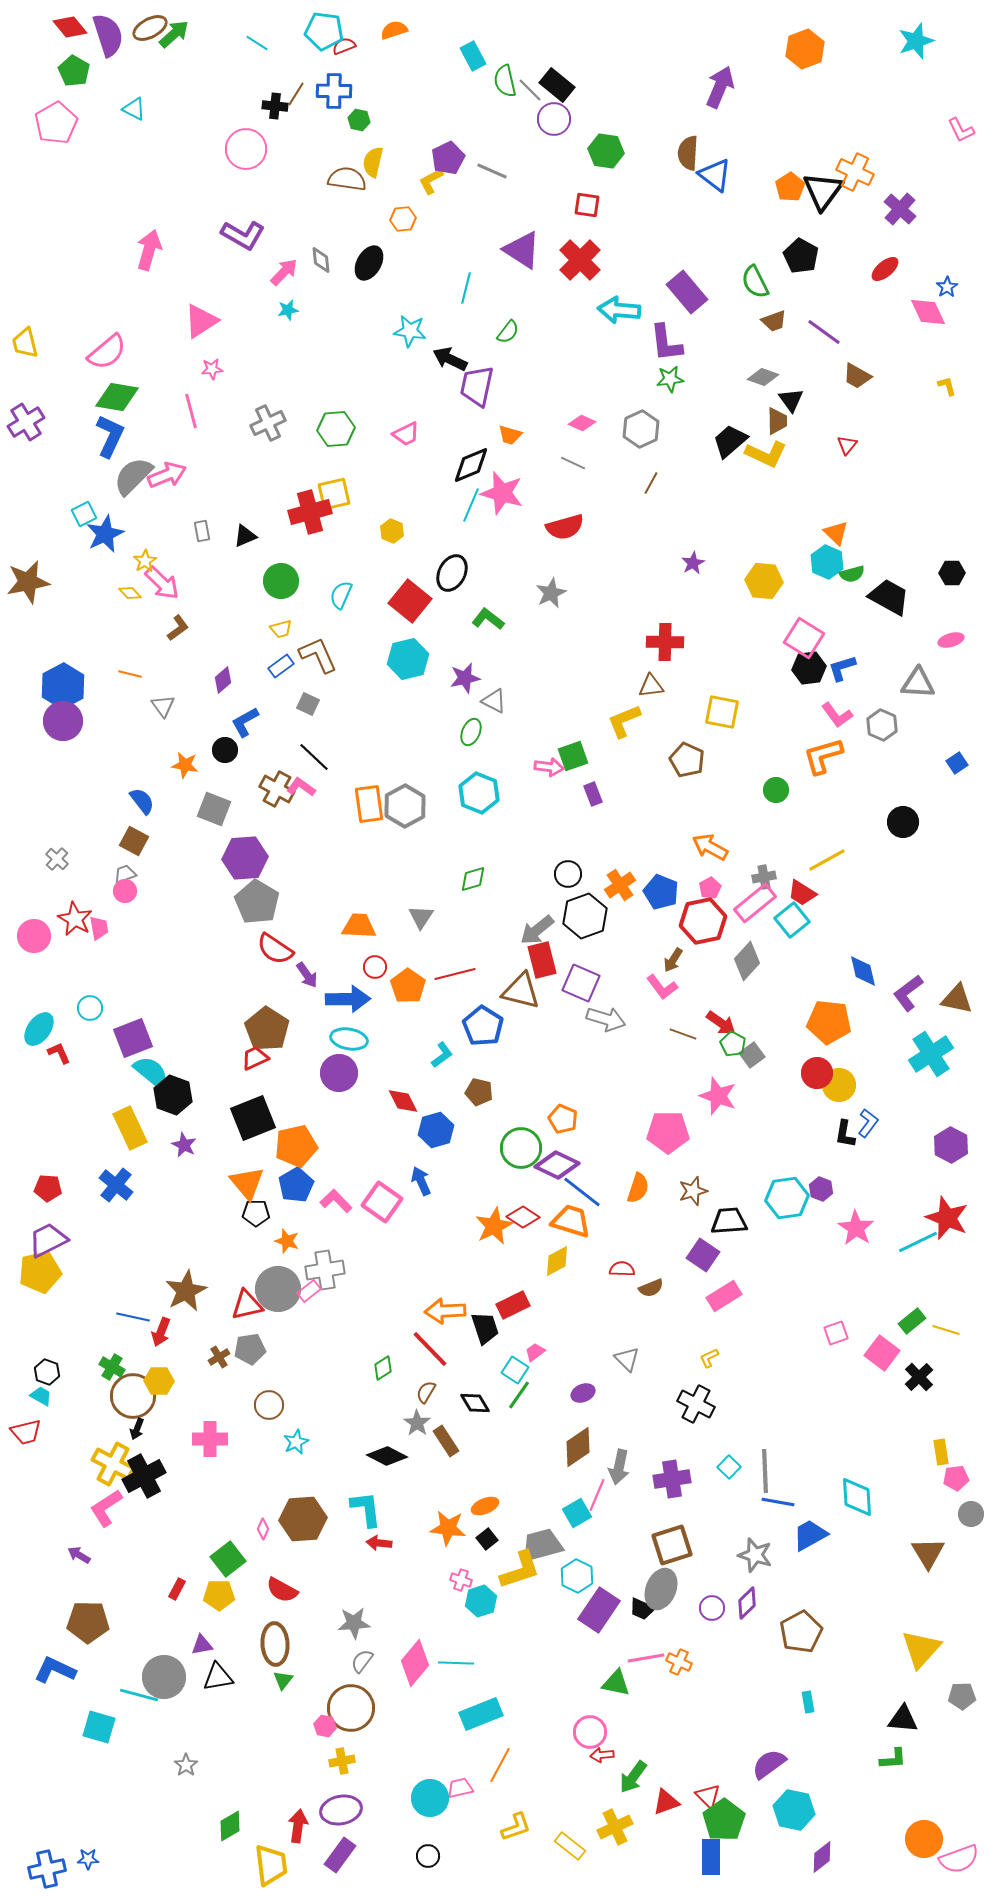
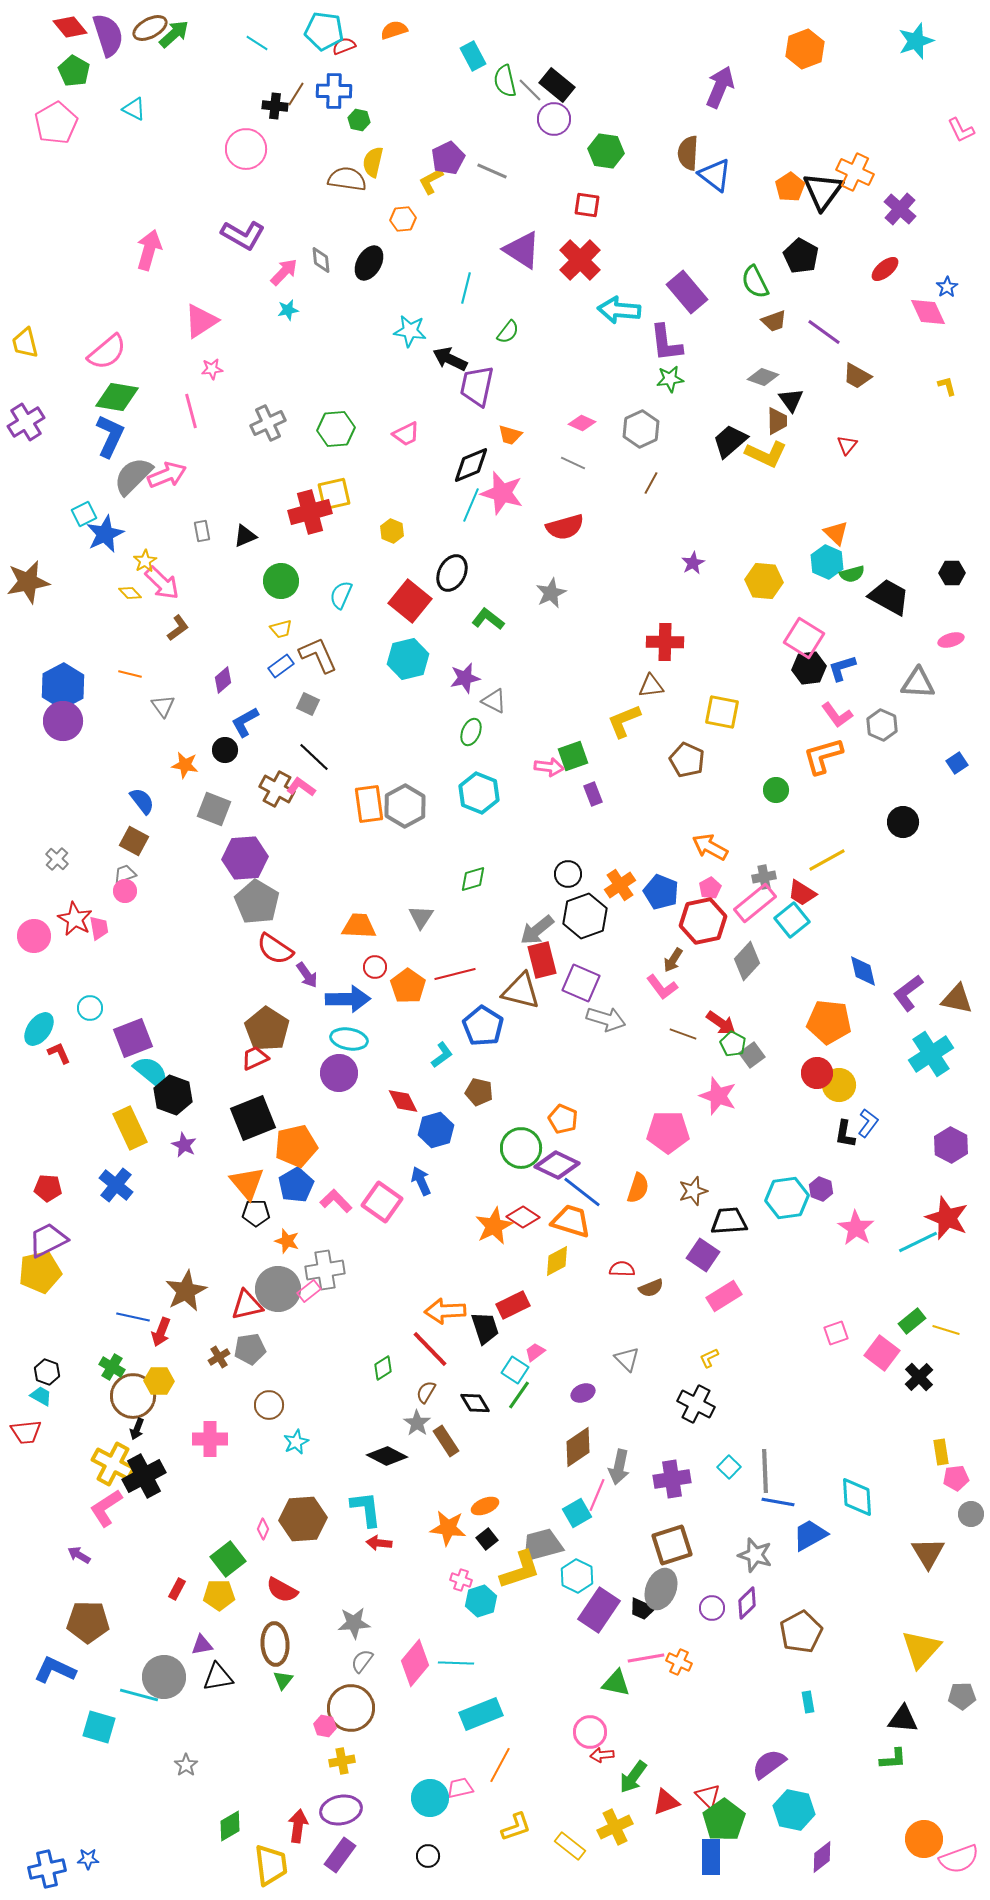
red trapezoid at (26, 1432): rotated 8 degrees clockwise
